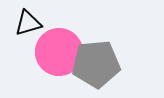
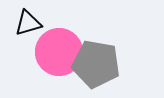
gray pentagon: rotated 15 degrees clockwise
